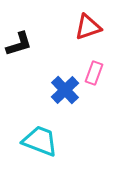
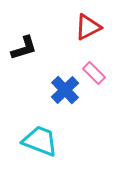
red triangle: rotated 8 degrees counterclockwise
black L-shape: moved 5 px right, 4 px down
pink rectangle: rotated 65 degrees counterclockwise
